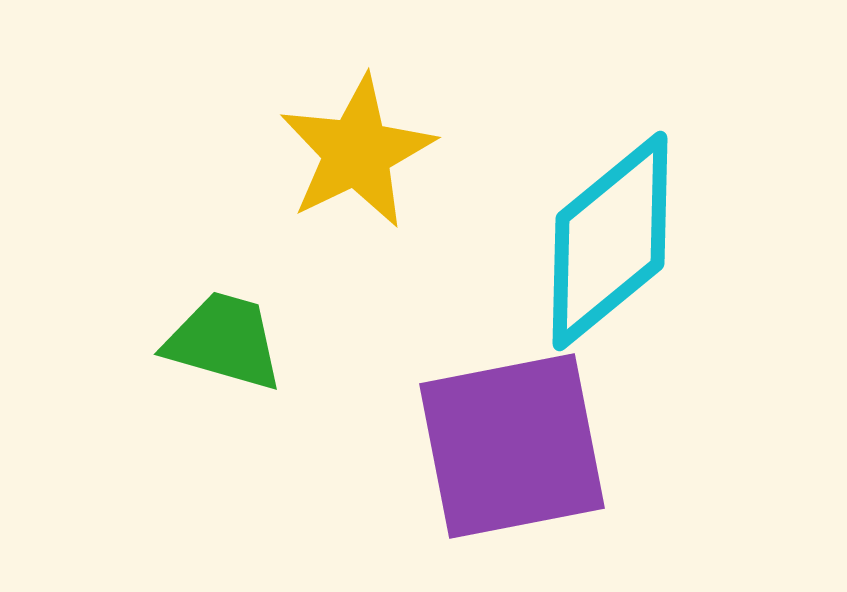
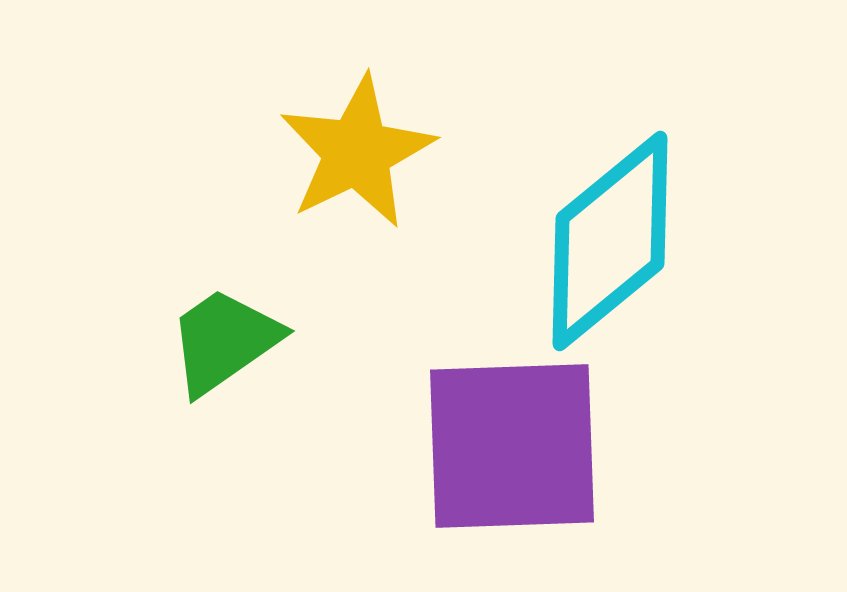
green trapezoid: rotated 51 degrees counterclockwise
purple square: rotated 9 degrees clockwise
